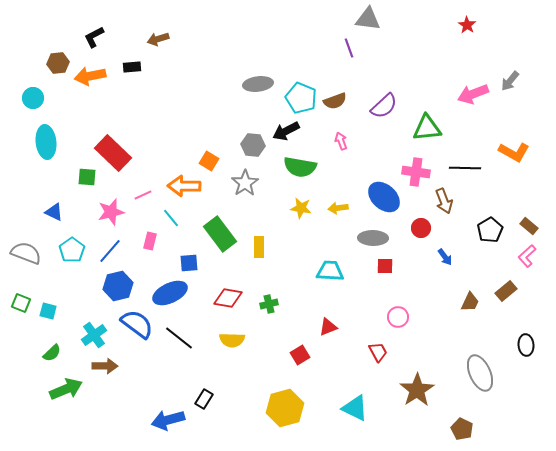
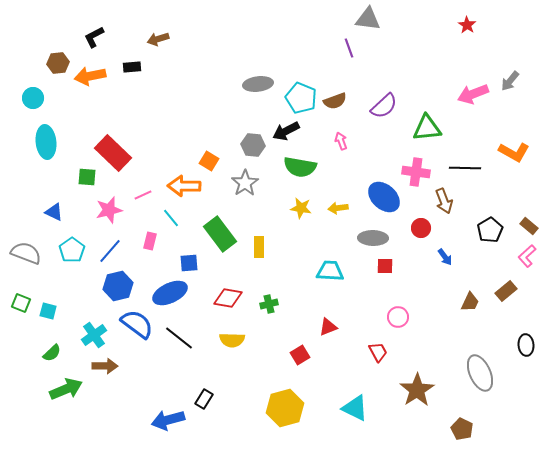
pink star at (111, 212): moved 2 px left, 2 px up
